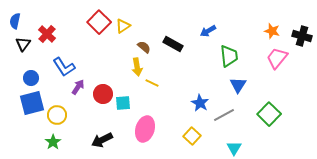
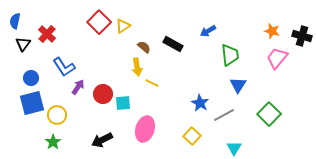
green trapezoid: moved 1 px right, 1 px up
